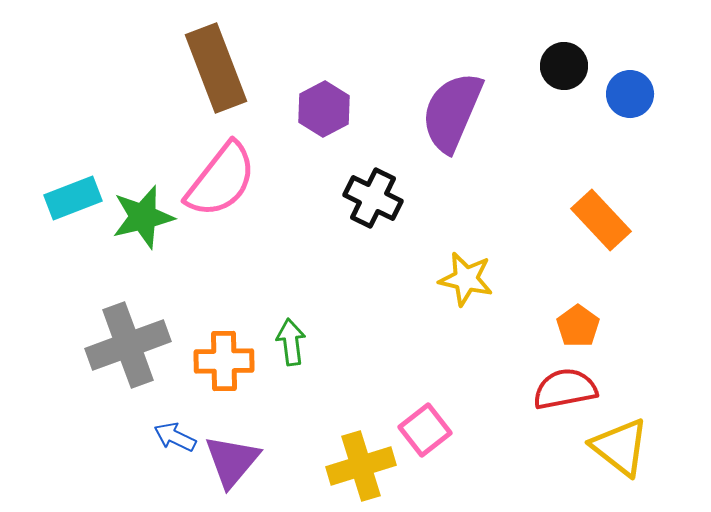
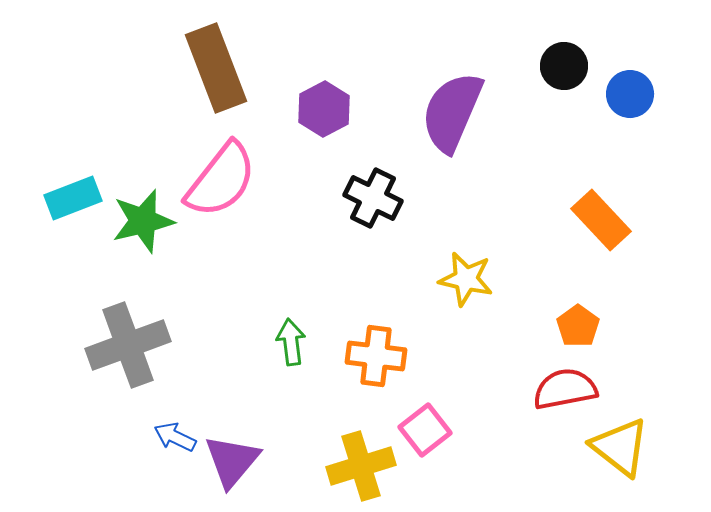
green star: moved 4 px down
orange cross: moved 152 px right, 5 px up; rotated 8 degrees clockwise
